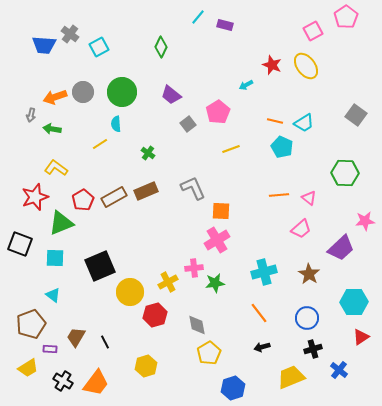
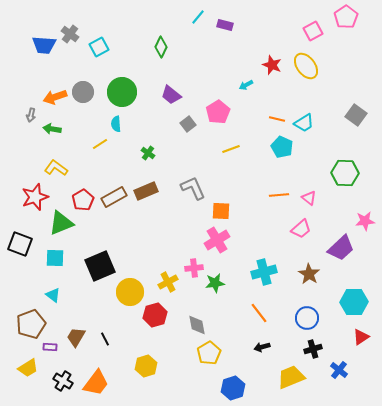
orange line at (275, 121): moved 2 px right, 2 px up
black line at (105, 342): moved 3 px up
purple rectangle at (50, 349): moved 2 px up
